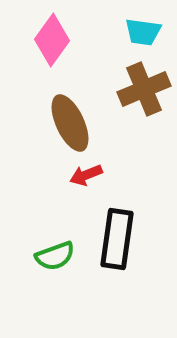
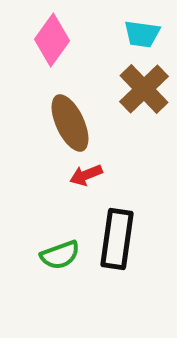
cyan trapezoid: moved 1 px left, 2 px down
brown cross: rotated 21 degrees counterclockwise
green semicircle: moved 5 px right, 1 px up
